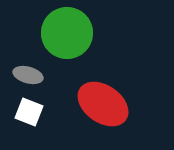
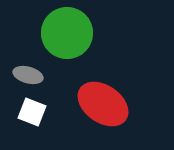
white square: moved 3 px right
